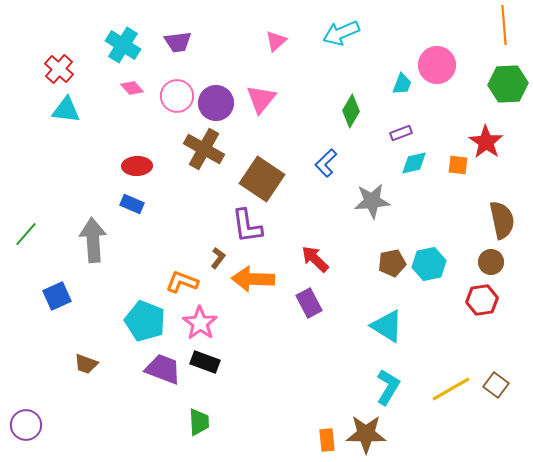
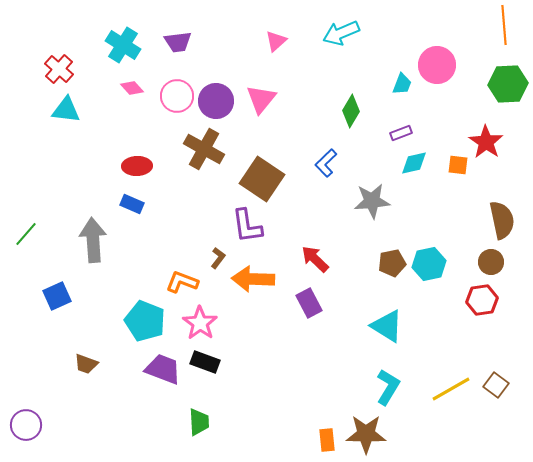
purple circle at (216, 103): moved 2 px up
